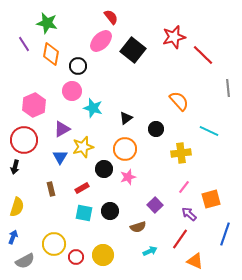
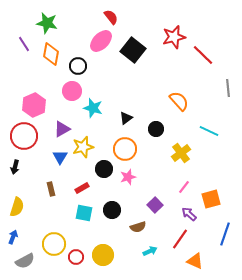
red circle at (24, 140): moved 4 px up
yellow cross at (181, 153): rotated 30 degrees counterclockwise
black circle at (110, 211): moved 2 px right, 1 px up
